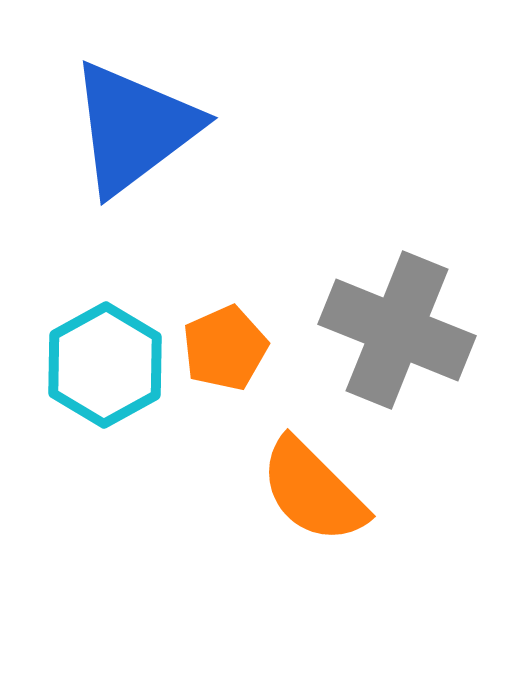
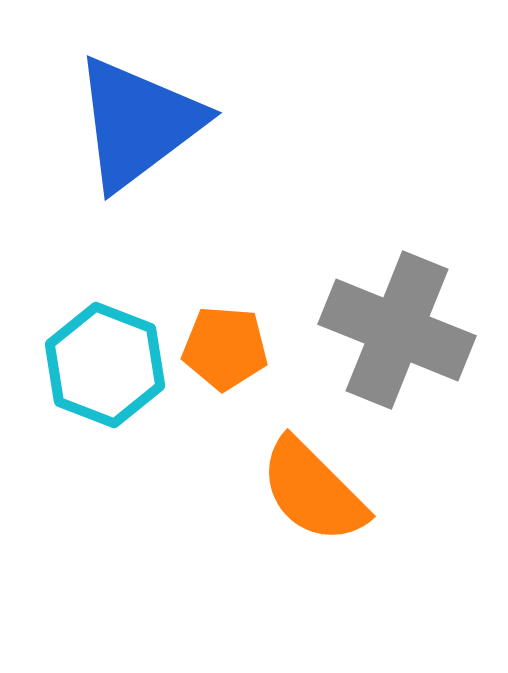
blue triangle: moved 4 px right, 5 px up
orange pentagon: rotated 28 degrees clockwise
cyan hexagon: rotated 10 degrees counterclockwise
